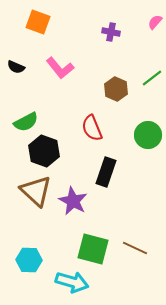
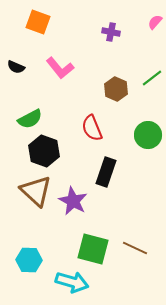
green semicircle: moved 4 px right, 3 px up
